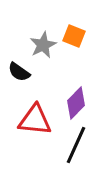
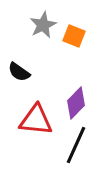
gray star: moved 20 px up
red triangle: moved 1 px right
